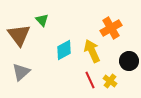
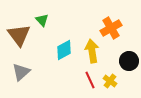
yellow arrow: rotated 15 degrees clockwise
